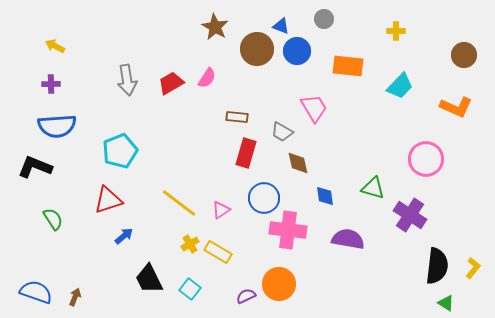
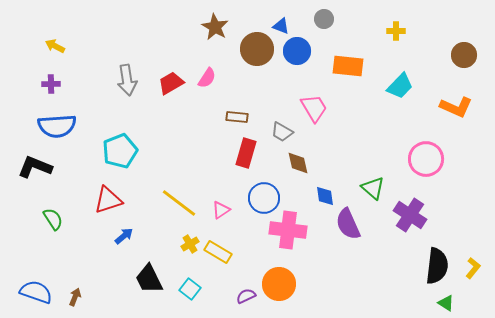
green triangle at (373, 188): rotated 25 degrees clockwise
purple semicircle at (348, 239): moved 15 px up; rotated 124 degrees counterclockwise
